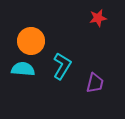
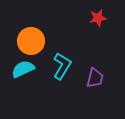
cyan semicircle: rotated 30 degrees counterclockwise
purple trapezoid: moved 5 px up
